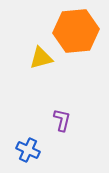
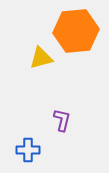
blue cross: rotated 25 degrees counterclockwise
